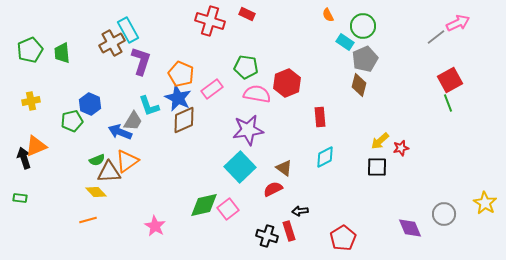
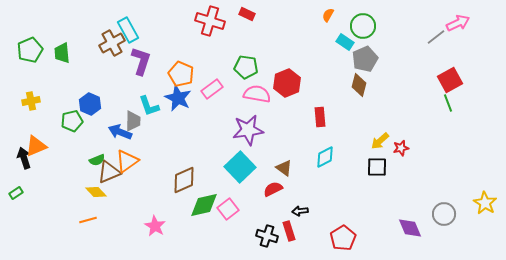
orange semicircle at (328, 15): rotated 56 degrees clockwise
brown diamond at (184, 120): moved 60 px down
gray trapezoid at (133, 121): rotated 30 degrees counterclockwise
brown triangle at (109, 172): rotated 20 degrees counterclockwise
green rectangle at (20, 198): moved 4 px left, 5 px up; rotated 40 degrees counterclockwise
